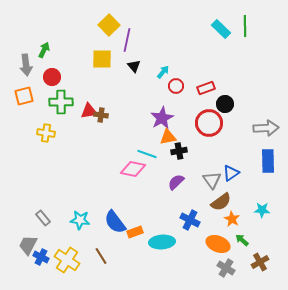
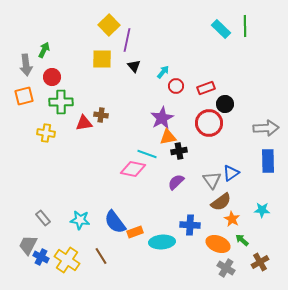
red triangle at (89, 111): moved 5 px left, 12 px down
blue cross at (190, 220): moved 5 px down; rotated 24 degrees counterclockwise
